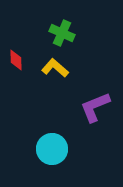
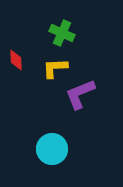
yellow L-shape: rotated 44 degrees counterclockwise
purple L-shape: moved 15 px left, 13 px up
